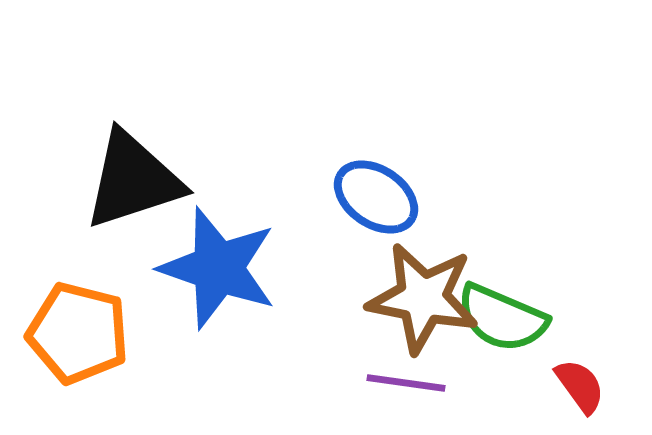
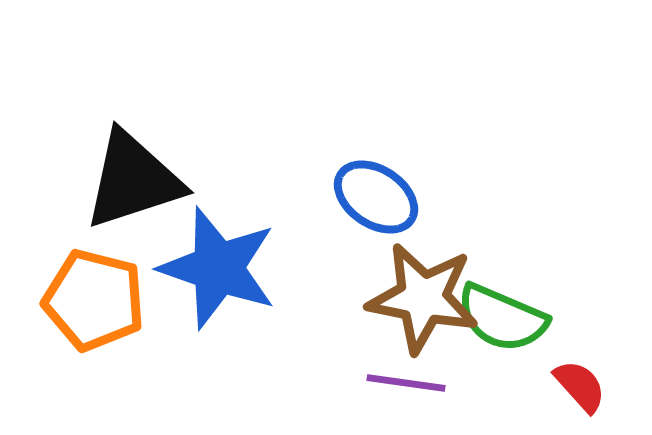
orange pentagon: moved 16 px right, 33 px up
red semicircle: rotated 6 degrees counterclockwise
